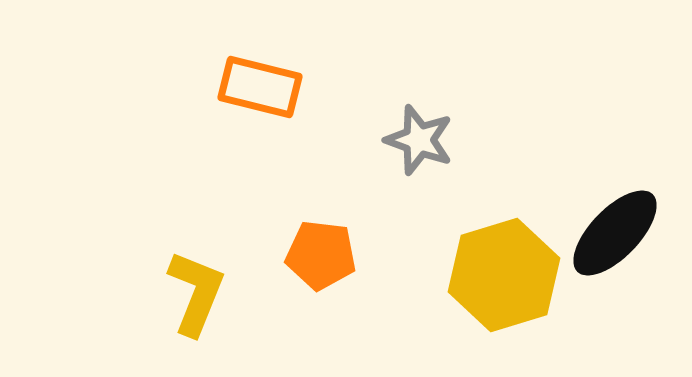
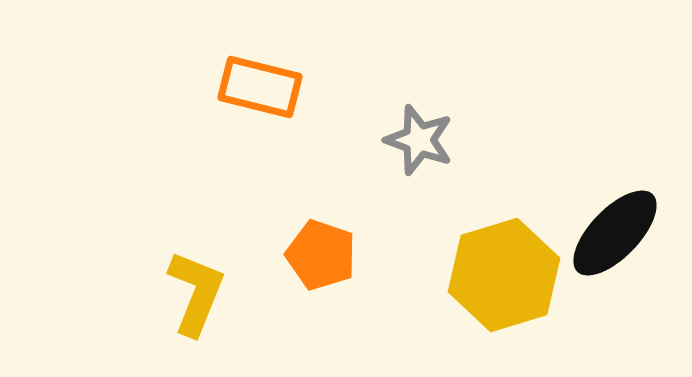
orange pentagon: rotated 12 degrees clockwise
